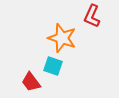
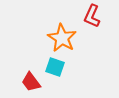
orange star: rotated 12 degrees clockwise
cyan square: moved 2 px right, 1 px down
